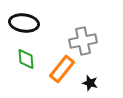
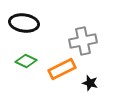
green diamond: moved 2 px down; rotated 60 degrees counterclockwise
orange rectangle: rotated 24 degrees clockwise
